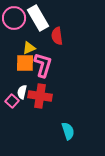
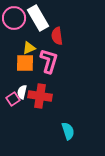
pink L-shape: moved 6 px right, 4 px up
pink square: moved 1 px right, 2 px up; rotated 16 degrees clockwise
